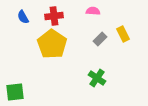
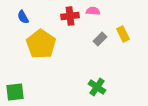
red cross: moved 16 px right
yellow pentagon: moved 11 px left
green cross: moved 9 px down
